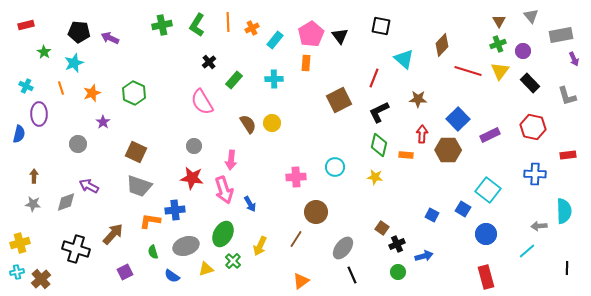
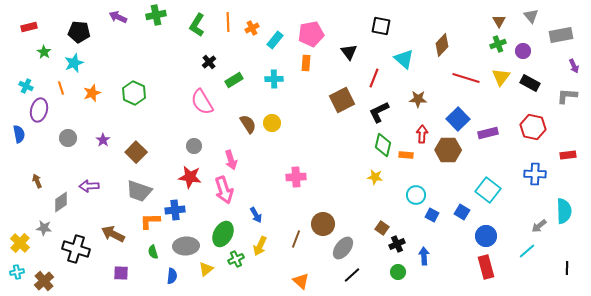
red rectangle at (26, 25): moved 3 px right, 2 px down
green cross at (162, 25): moved 6 px left, 10 px up
pink pentagon at (311, 34): rotated 20 degrees clockwise
black triangle at (340, 36): moved 9 px right, 16 px down
purple arrow at (110, 38): moved 8 px right, 21 px up
purple arrow at (574, 59): moved 7 px down
red line at (468, 71): moved 2 px left, 7 px down
yellow triangle at (500, 71): moved 1 px right, 6 px down
green rectangle at (234, 80): rotated 18 degrees clockwise
black rectangle at (530, 83): rotated 18 degrees counterclockwise
gray L-shape at (567, 96): rotated 110 degrees clockwise
brown square at (339, 100): moved 3 px right
purple ellipse at (39, 114): moved 4 px up; rotated 15 degrees clockwise
purple star at (103, 122): moved 18 px down
blue semicircle at (19, 134): rotated 24 degrees counterclockwise
purple rectangle at (490, 135): moved 2 px left, 2 px up; rotated 12 degrees clockwise
gray circle at (78, 144): moved 10 px left, 6 px up
green diamond at (379, 145): moved 4 px right
brown square at (136, 152): rotated 20 degrees clockwise
pink arrow at (231, 160): rotated 24 degrees counterclockwise
cyan circle at (335, 167): moved 81 px right, 28 px down
brown arrow at (34, 176): moved 3 px right, 5 px down; rotated 24 degrees counterclockwise
red star at (192, 178): moved 2 px left, 1 px up
purple arrow at (89, 186): rotated 30 degrees counterclockwise
gray trapezoid at (139, 186): moved 5 px down
gray diamond at (66, 202): moved 5 px left; rotated 15 degrees counterclockwise
gray star at (33, 204): moved 11 px right, 24 px down
blue arrow at (250, 204): moved 6 px right, 11 px down
blue square at (463, 209): moved 1 px left, 3 px down
brown circle at (316, 212): moved 7 px right, 12 px down
orange L-shape at (150, 221): rotated 10 degrees counterclockwise
gray arrow at (539, 226): rotated 35 degrees counterclockwise
brown arrow at (113, 234): rotated 105 degrees counterclockwise
blue circle at (486, 234): moved 2 px down
brown line at (296, 239): rotated 12 degrees counterclockwise
yellow cross at (20, 243): rotated 30 degrees counterclockwise
gray ellipse at (186, 246): rotated 15 degrees clockwise
blue arrow at (424, 256): rotated 78 degrees counterclockwise
green cross at (233, 261): moved 3 px right, 2 px up; rotated 21 degrees clockwise
yellow triangle at (206, 269): rotated 21 degrees counterclockwise
purple square at (125, 272): moved 4 px left, 1 px down; rotated 28 degrees clockwise
black line at (352, 275): rotated 72 degrees clockwise
blue semicircle at (172, 276): rotated 119 degrees counterclockwise
red rectangle at (486, 277): moved 10 px up
brown cross at (41, 279): moved 3 px right, 2 px down
orange triangle at (301, 281): rotated 42 degrees counterclockwise
